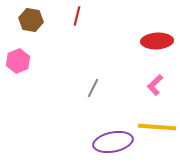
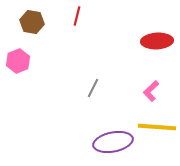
brown hexagon: moved 1 px right, 2 px down
pink L-shape: moved 4 px left, 6 px down
